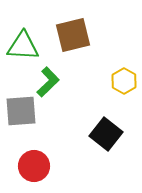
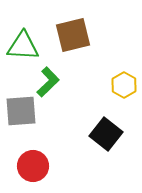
yellow hexagon: moved 4 px down
red circle: moved 1 px left
